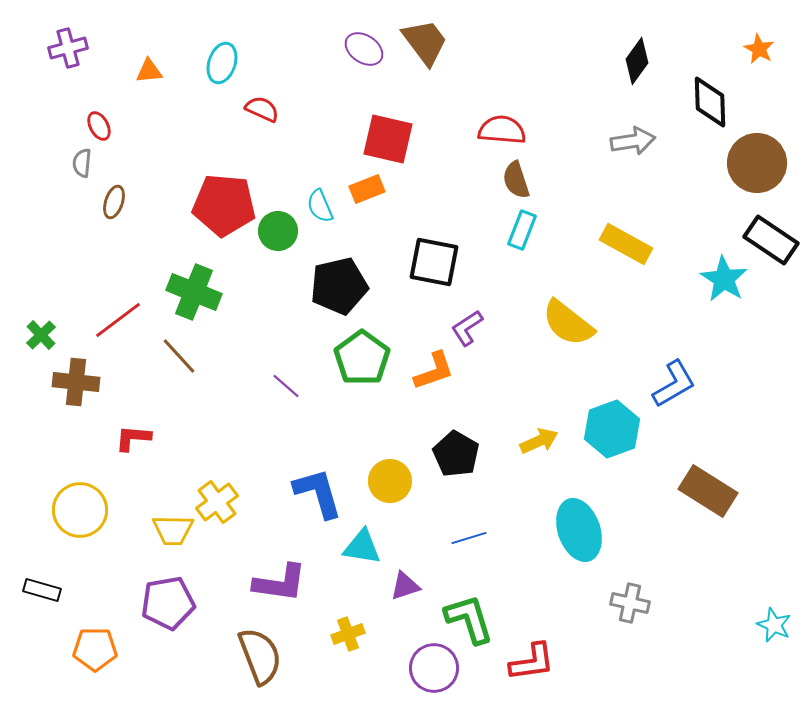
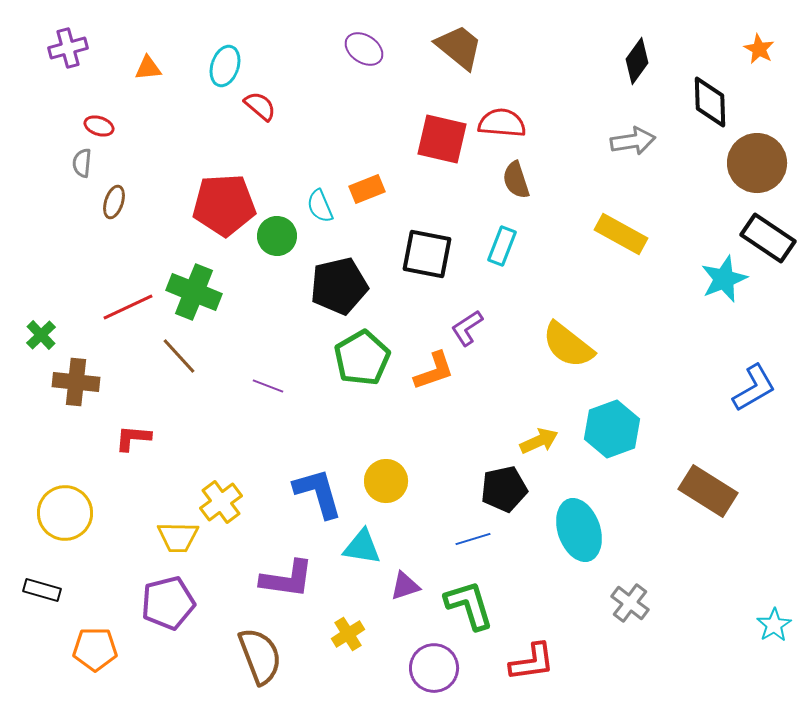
brown trapezoid at (425, 42): moved 34 px right, 5 px down; rotated 14 degrees counterclockwise
cyan ellipse at (222, 63): moved 3 px right, 3 px down
orange triangle at (149, 71): moved 1 px left, 3 px up
red semicircle at (262, 109): moved 2 px left, 3 px up; rotated 16 degrees clockwise
red ellipse at (99, 126): rotated 44 degrees counterclockwise
red semicircle at (502, 130): moved 7 px up
red square at (388, 139): moved 54 px right
red pentagon at (224, 205): rotated 8 degrees counterclockwise
cyan rectangle at (522, 230): moved 20 px left, 16 px down
green circle at (278, 231): moved 1 px left, 5 px down
black rectangle at (771, 240): moved 3 px left, 2 px up
yellow rectangle at (626, 244): moved 5 px left, 10 px up
black square at (434, 262): moved 7 px left, 8 px up
cyan star at (724, 279): rotated 18 degrees clockwise
red line at (118, 320): moved 10 px right, 13 px up; rotated 12 degrees clockwise
yellow semicircle at (568, 323): moved 22 px down
green pentagon at (362, 358): rotated 6 degrees clockwise
blue L-shape at (674, 384): moved 80 px right, 4 px down
purple line at (286, 386): moved 18 px left; rotated 20 degrees counterclockwise
black pentagon at (456, 454): moved 48 px right, 35 px down; rotated 30 degrees clockwise
yellow circle at (390, 481): moved 4 px left
yellow cross at (217, 502): moved 4 px right
yellow circle at (80, 510): moved 15 px left, 3 px down
yellow trapezoid at (173, 530): moved 5 px right, 7 px down
blue line at (469, 538): moved 4 px right, 1 px down
purple L-shape at (280, 583): moved 7 px right, 4 px up
purple pentagon at (168, 603): rotated 4 degrees counterclockwise
gray cross at (630, 603): rotated 24 degrees clockwise
green L-shape at (469, 619): moved 14 px up
cyan star at (774, 625): rotated 16 degrees clockwise
yellow cross at (348, 634): rotated 12 degrees counterclockwise
